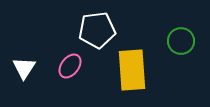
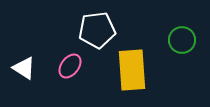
green circle: moved 1 px right, 1 px up
white triangle: rotated 30 degrees counterclockwise
